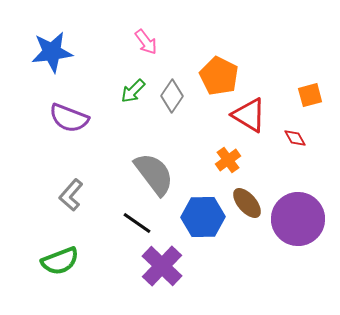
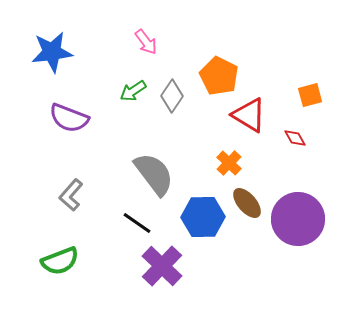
green arrow: rotated 12 degrees clockwise
orange cross: moved 1 px right, 3 px down; rotated 10 degrees counterclockwise
